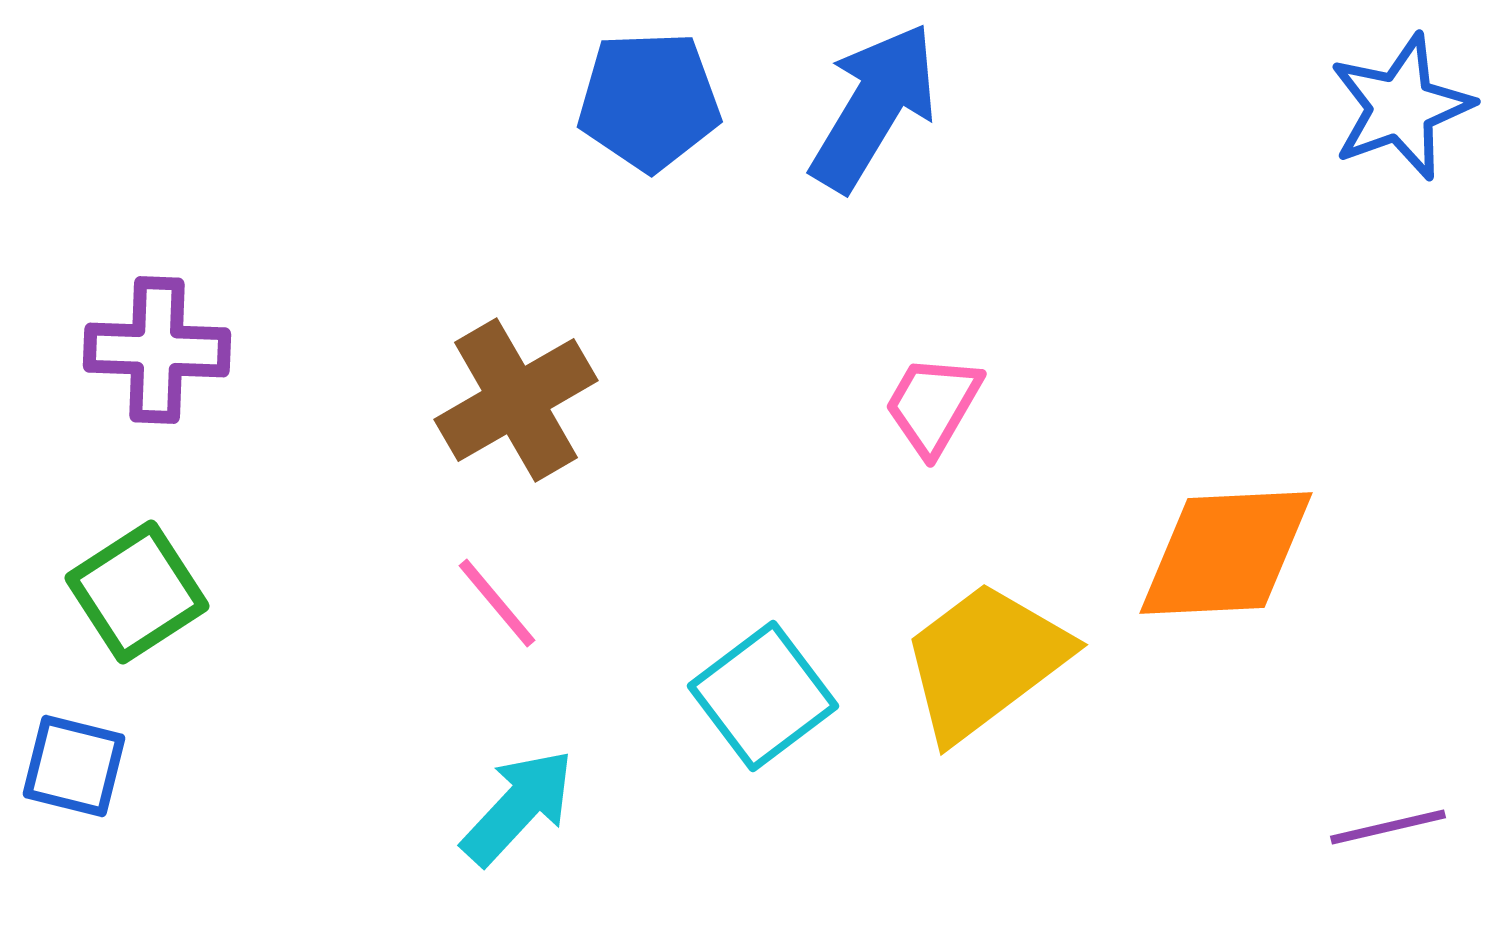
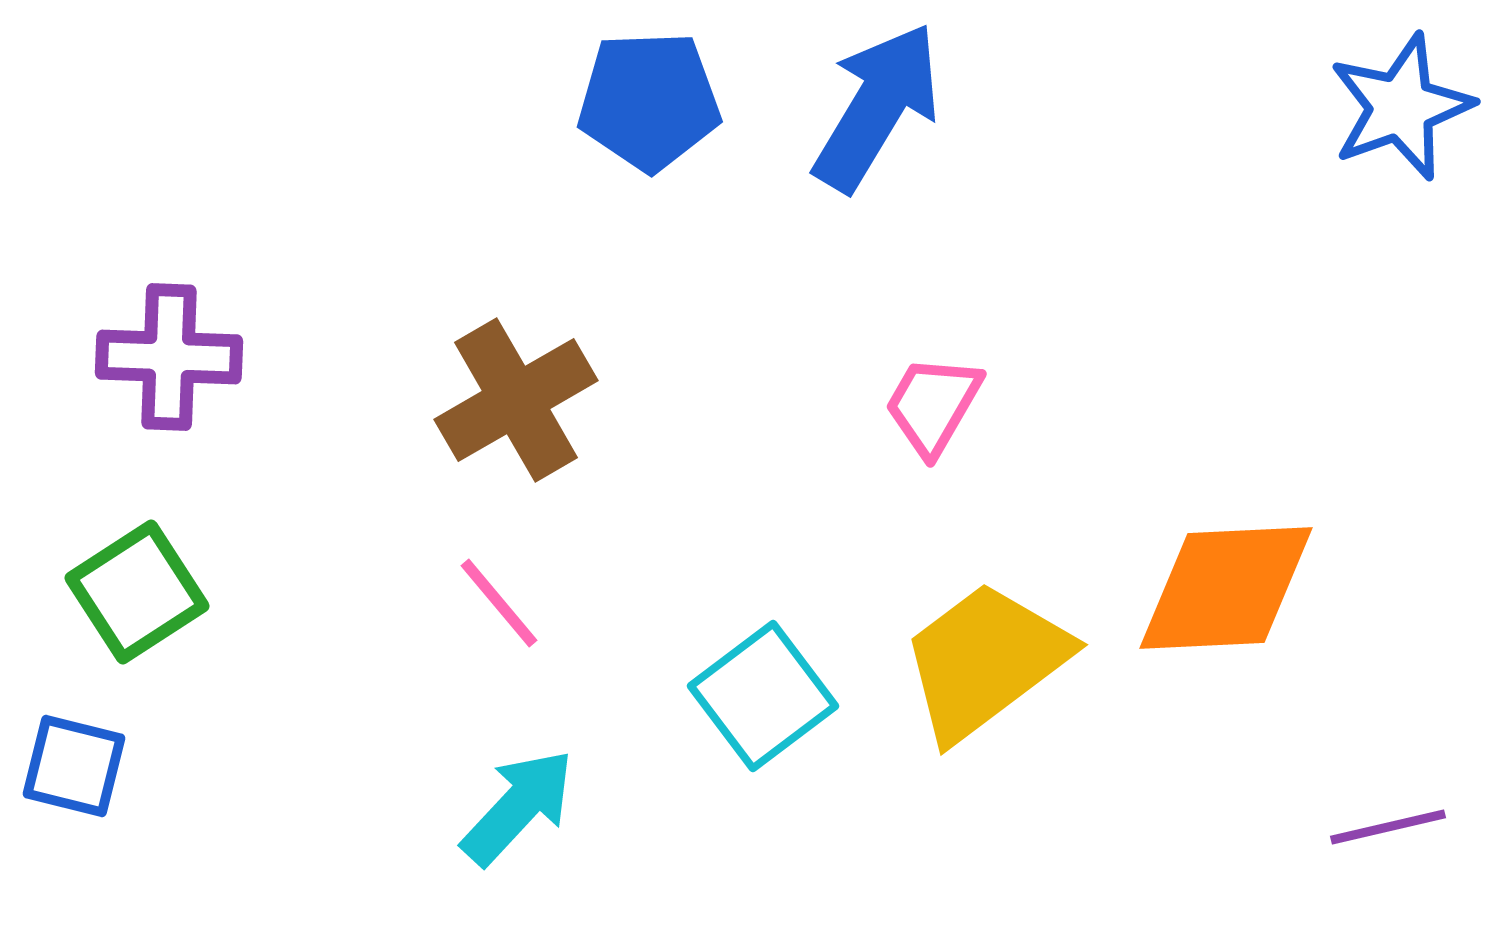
blue arrow: moved 3 px right
purple cross: moved 12 px right, 7 px down
orange diamond: moved 35 px down
pink line: moved 2 px right
